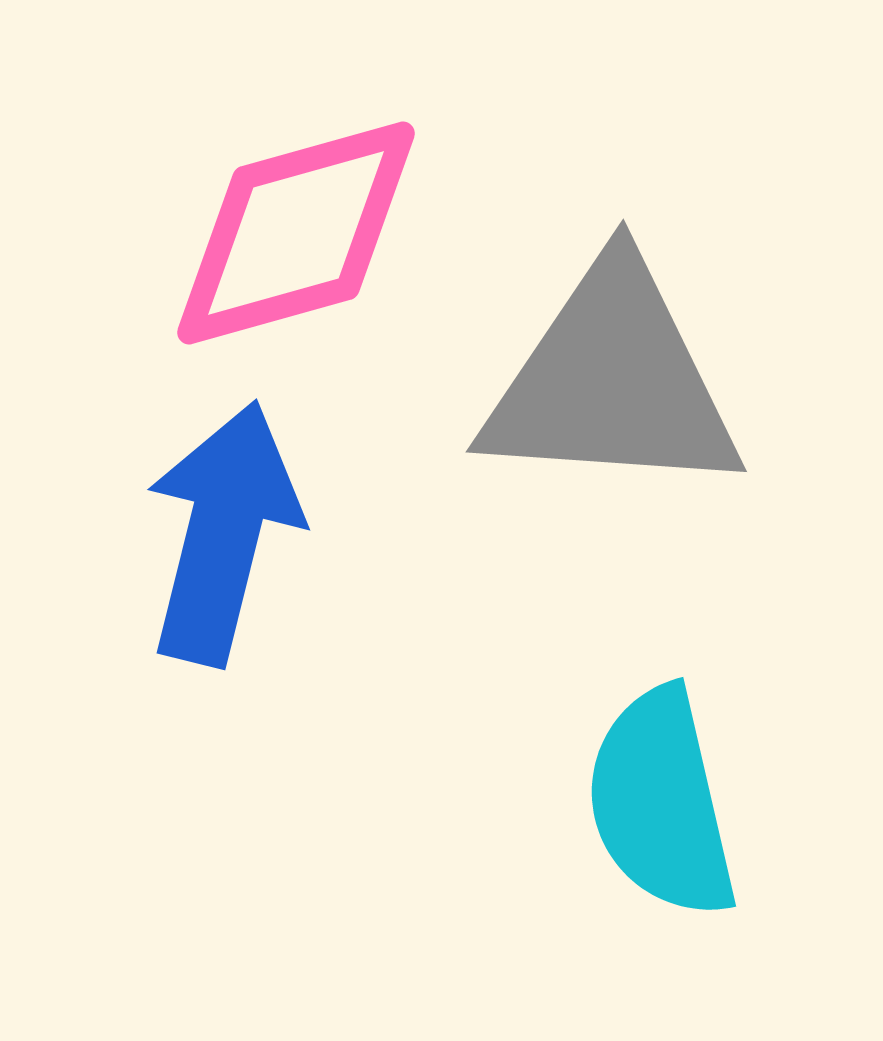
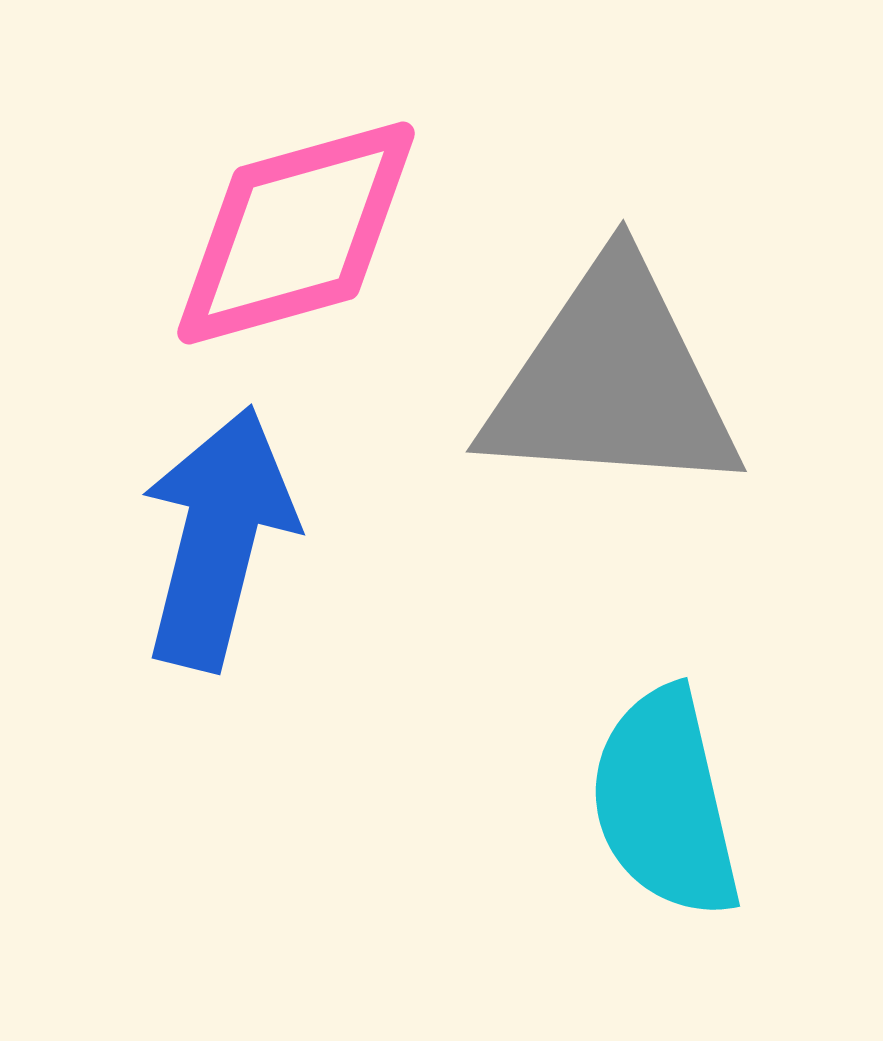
blue arrow: moved 5 px left, 5 px down
cyan semicircle: moved 4 px right
